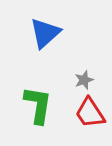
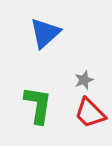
red trapezoid: rotated 12 degrees counterclockwise
